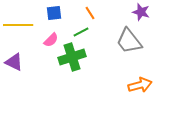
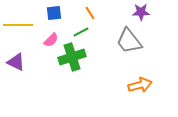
purple star: rotated 18 degrees counterclockwise
purple triangle: moved 2 px right
